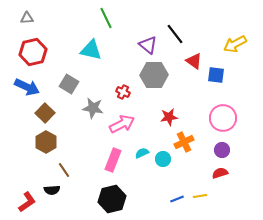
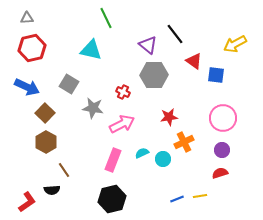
red hexagon: moved 1 px left, 4 px up
